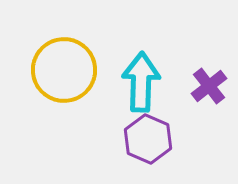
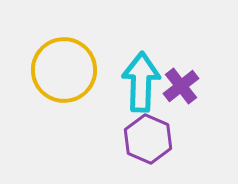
purple cross: moved 28 px left
